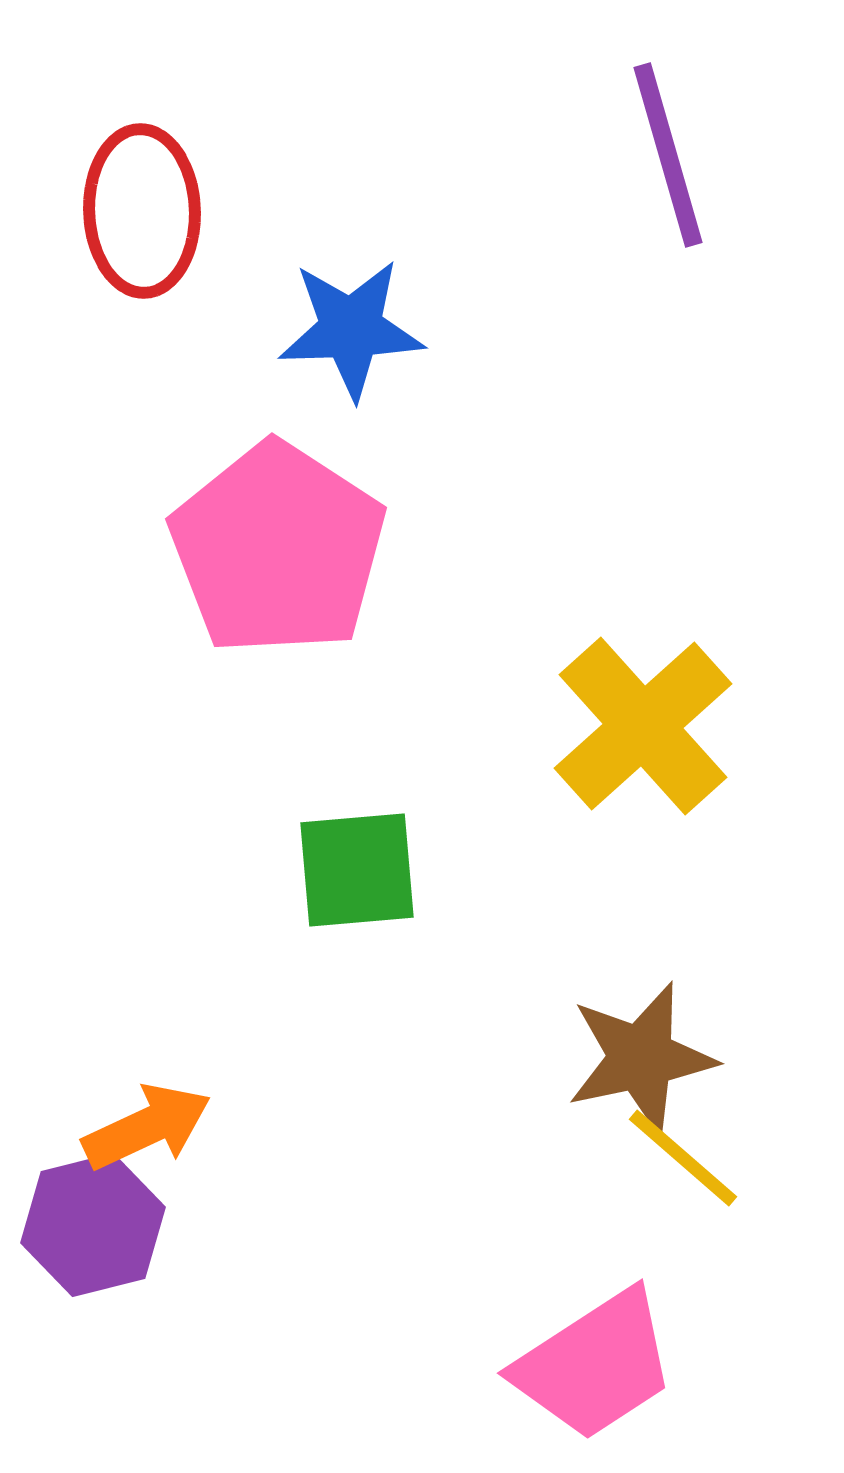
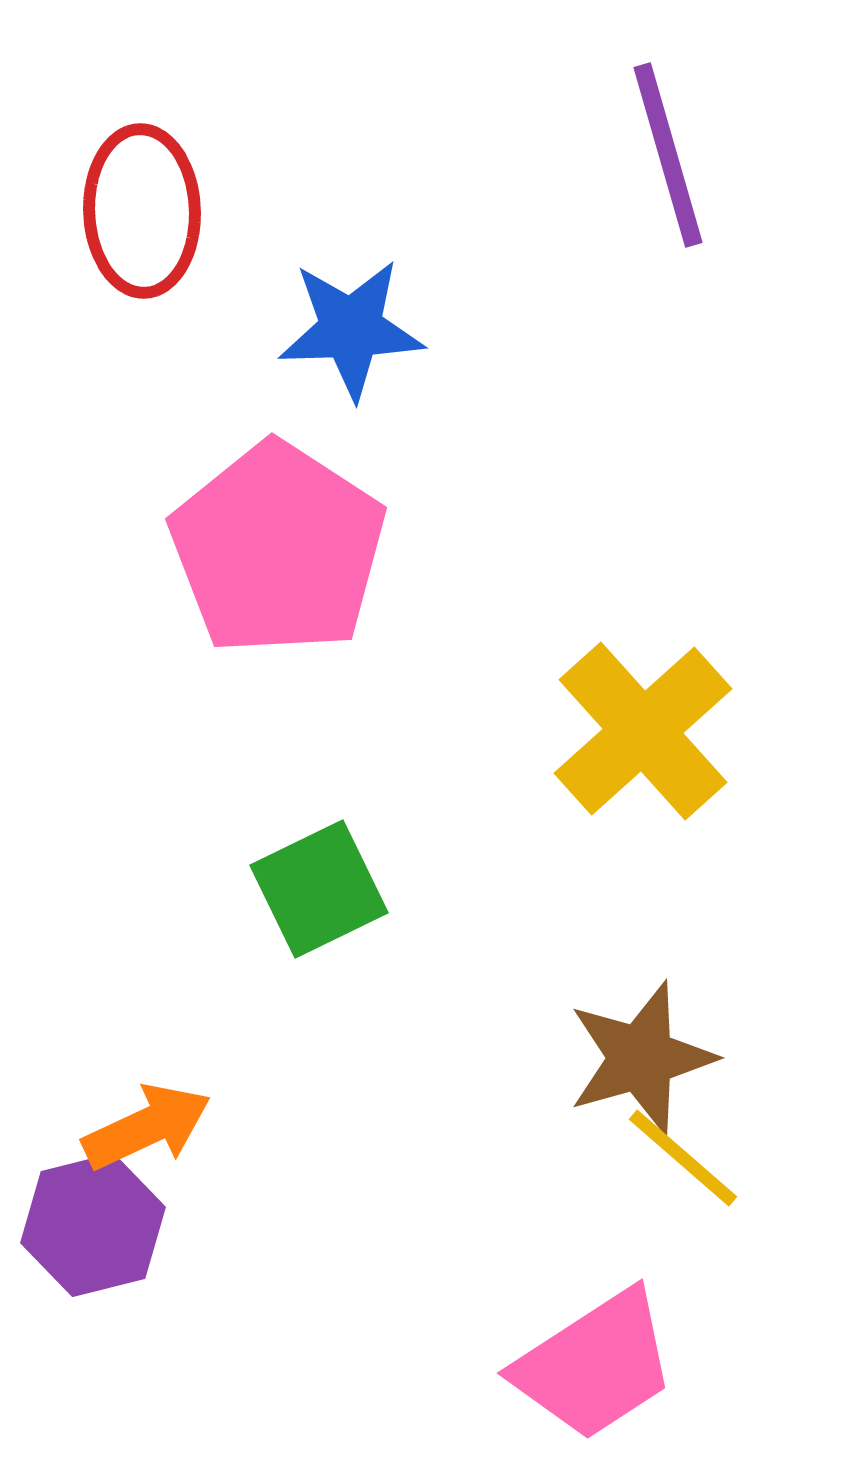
yellow cross: moved 5 px down
green square: moved 38 px left, 19 px down; rotated 21 degrees counterclockwise
brown star: rotated 4 degrees counterclockwise
